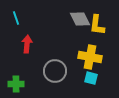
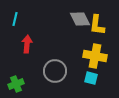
cyan line: moved 1 px left, 1 px down; rotated 32 degrees clockwise
yellow cross: moved 5 px right, 1 px up
green cross: rotated 21 degrees counterclockwise
